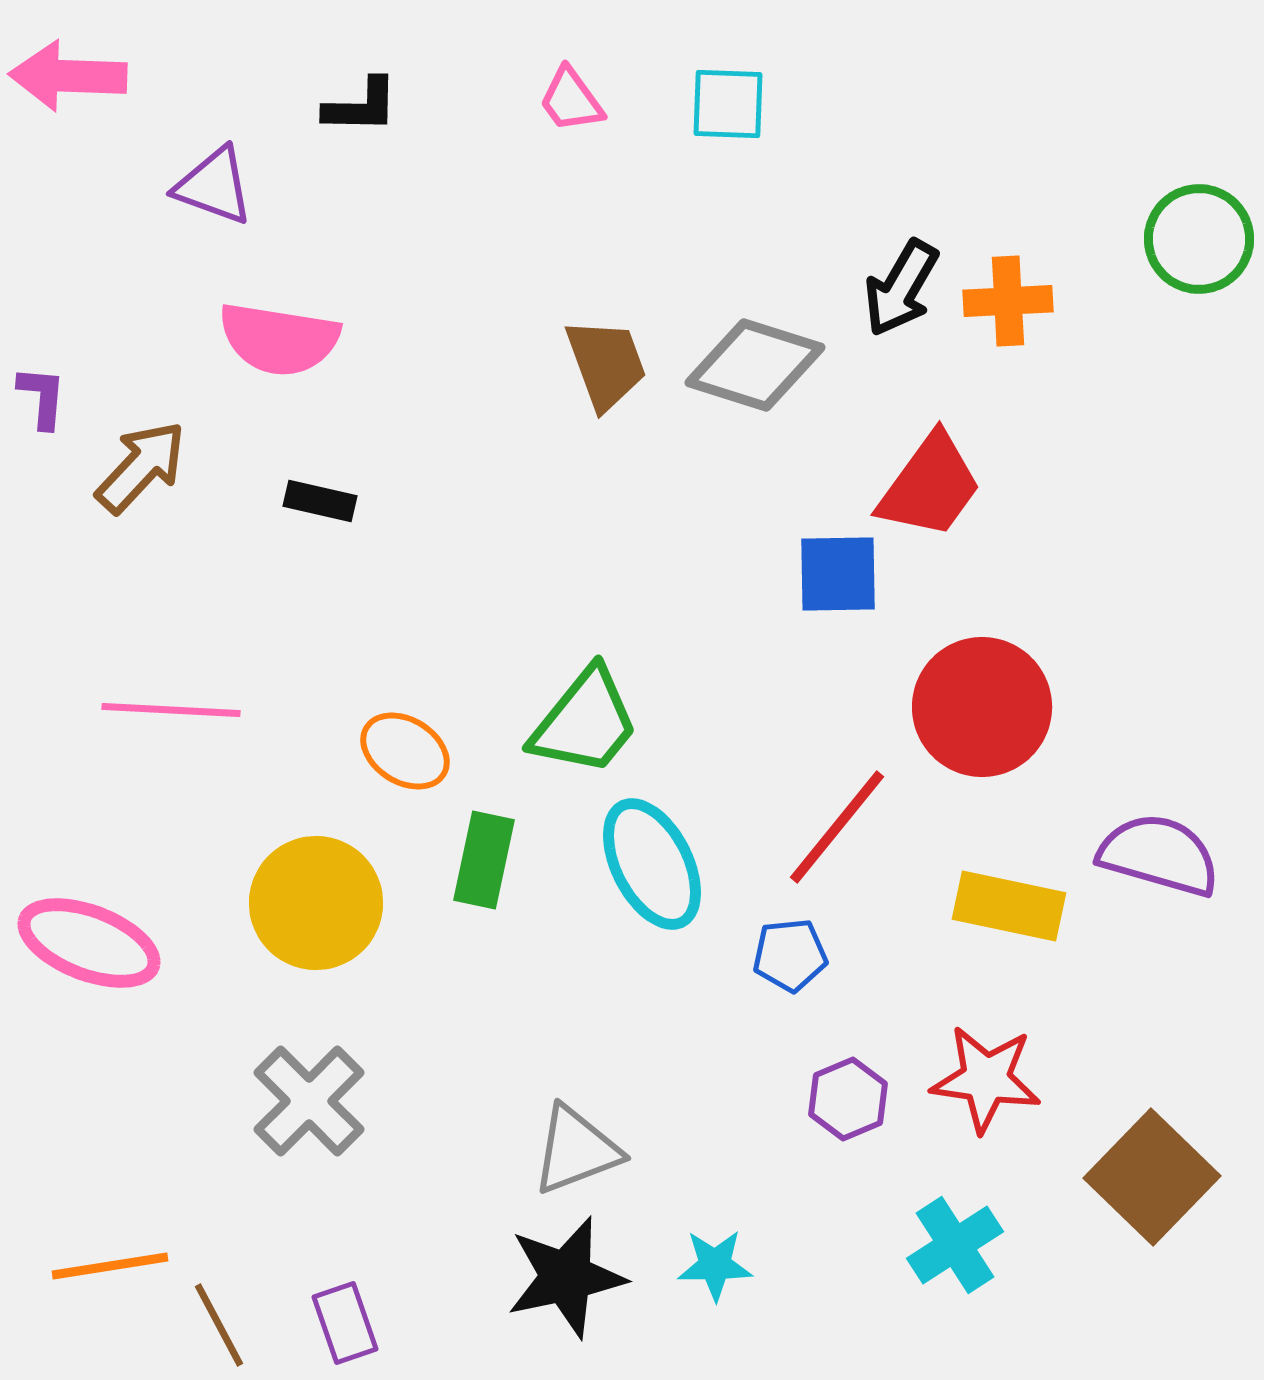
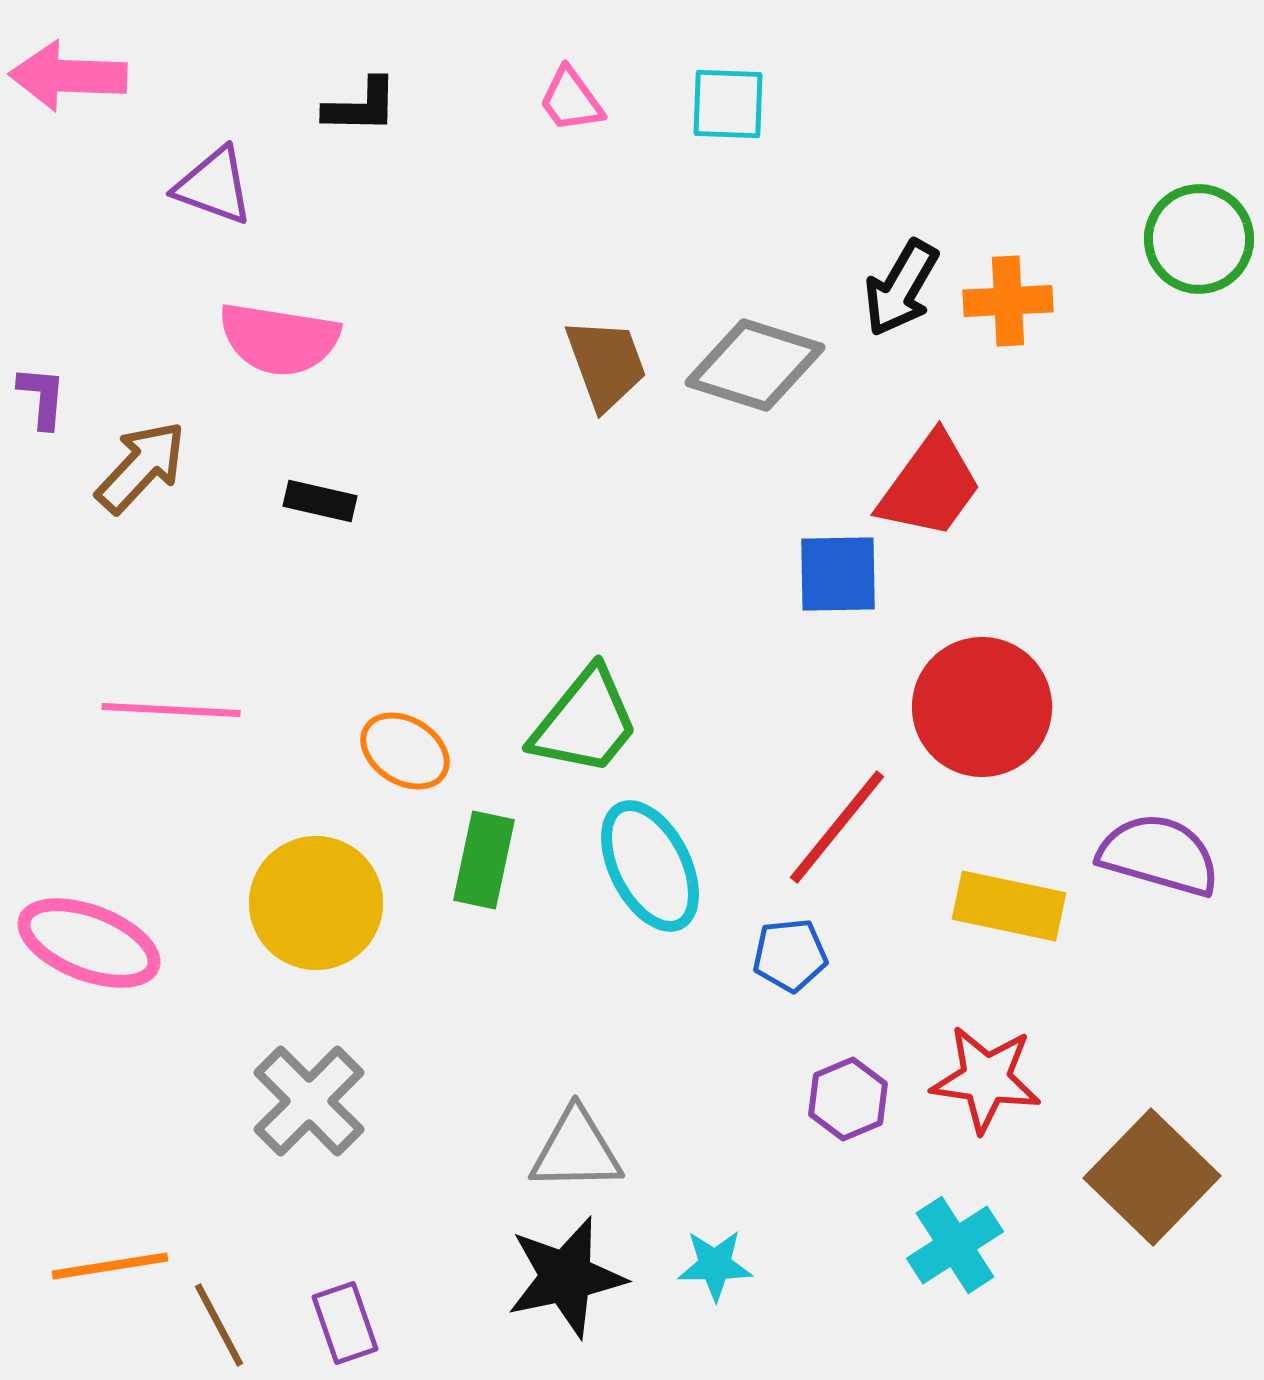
cyan ellipse: moved 2 px left, 2 px down
gray triangle: rotated 20 degrees clockwise
